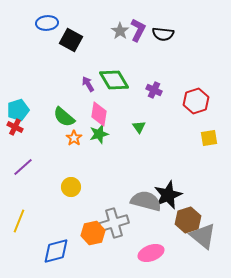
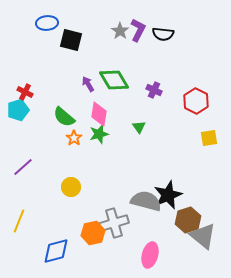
black square: rotated 15 degrees counterclockwise
red hexagon: rotated 15 degrees counterclockwise
red cross: moved 10 px right, 35 px up
pink ellipse: moved 1 px left, 2 px down; rotated 55 degrees counterclockwise
